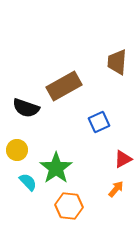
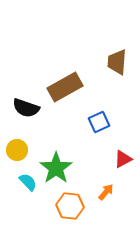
brown rectangle: moved 1 px right, 1 px down
orange arrow: moved 10 px left, 3 px down
orange hexagon: moved 1 px right
